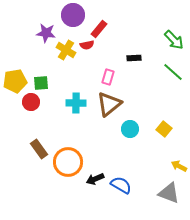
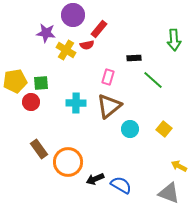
green arrow: rotated 40 degrees clockwise
green line: moved 20 px left, 8 px down
brown triangle: moved 2 px down
